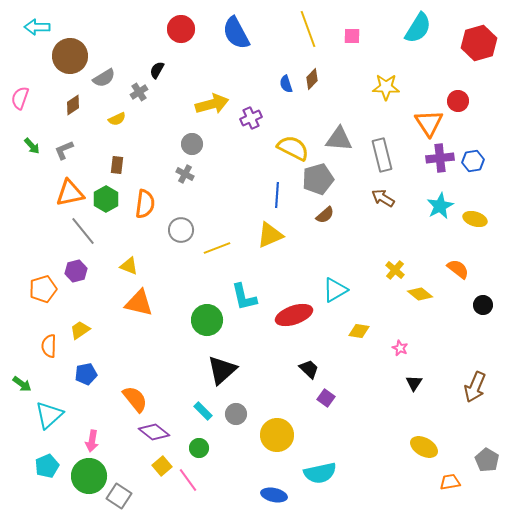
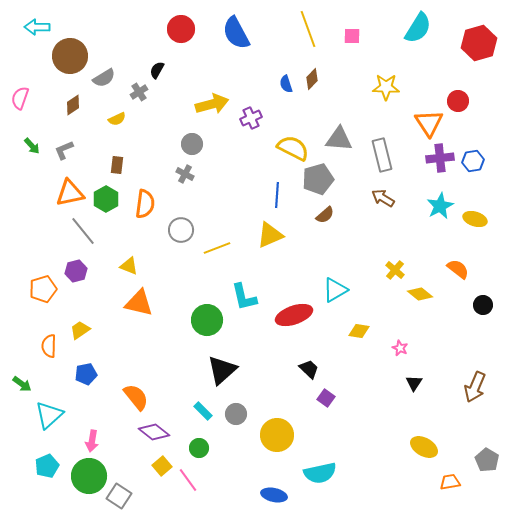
orange semicircle at (135, 399): moved 1 px right, 2 px up
